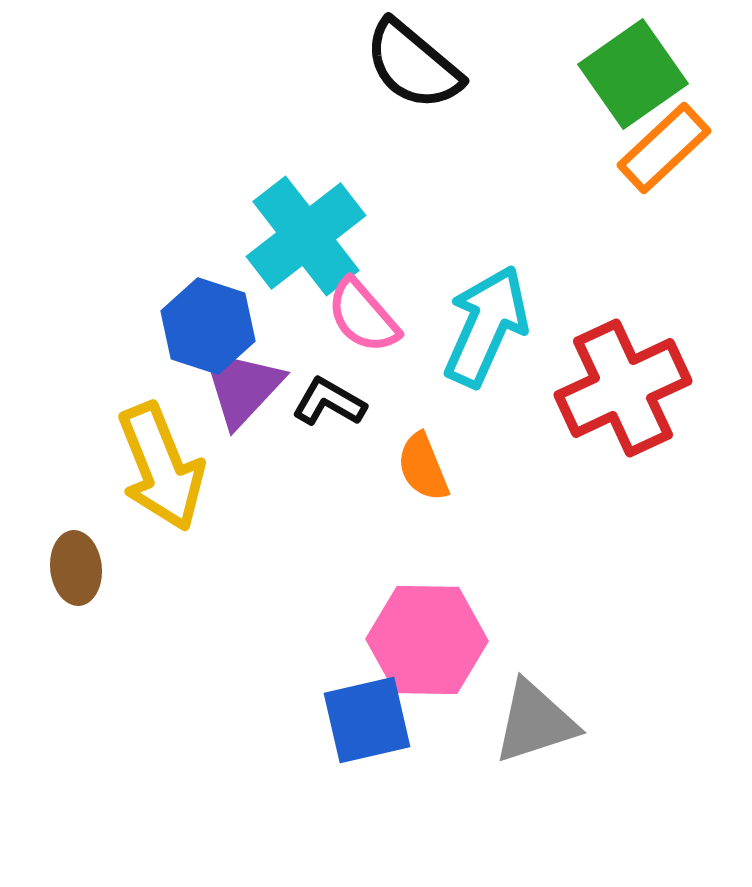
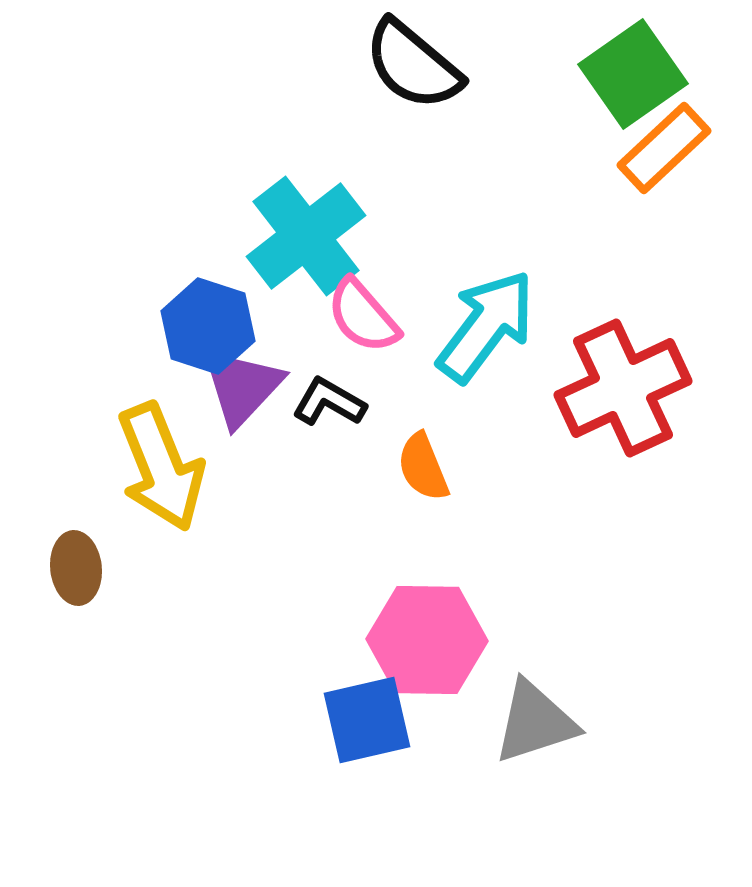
cyan arrow: rotated 13 degrees clockwise
